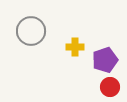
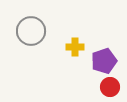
purple pentagon: moved 1 px left, 1 px down
